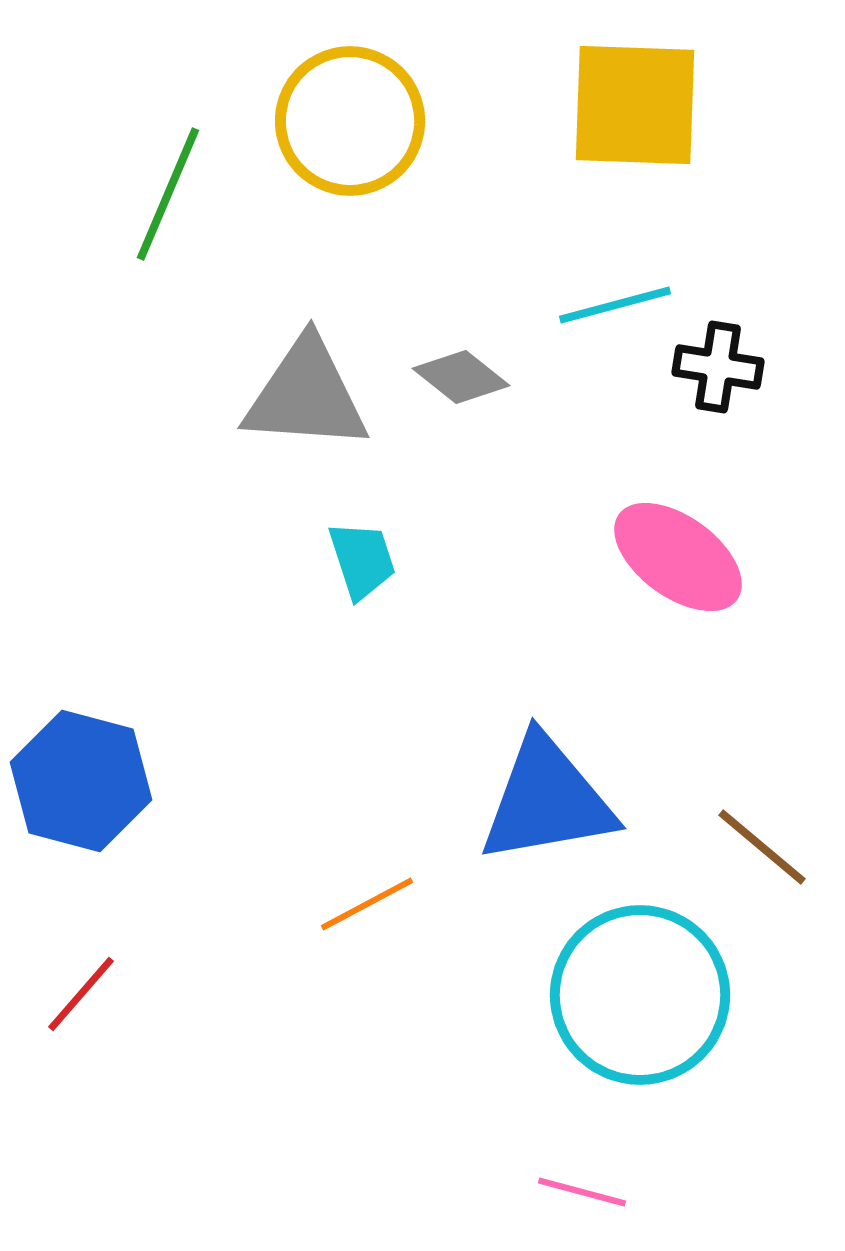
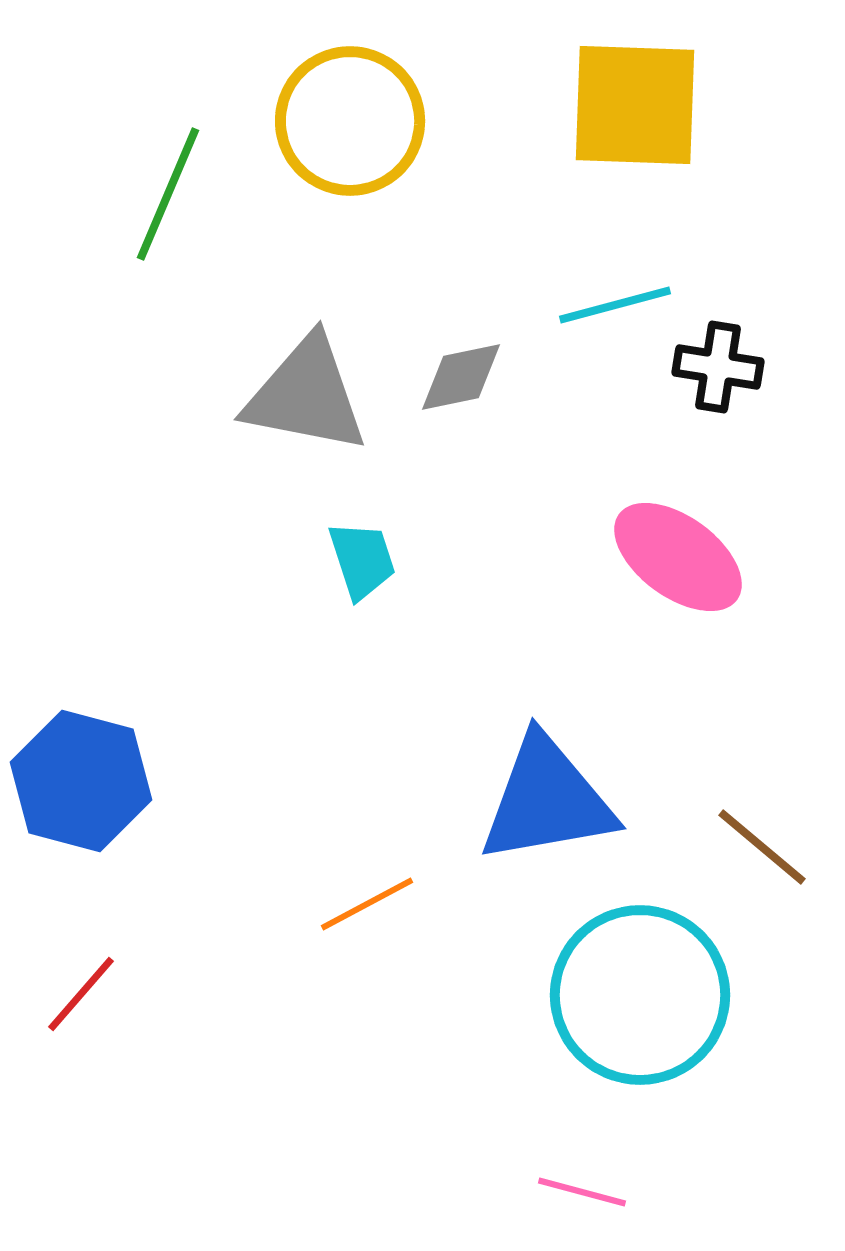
gray diamond: rotated 50 degrees counterclockwise
gray triangle: rotated 7 degrees clockwise
